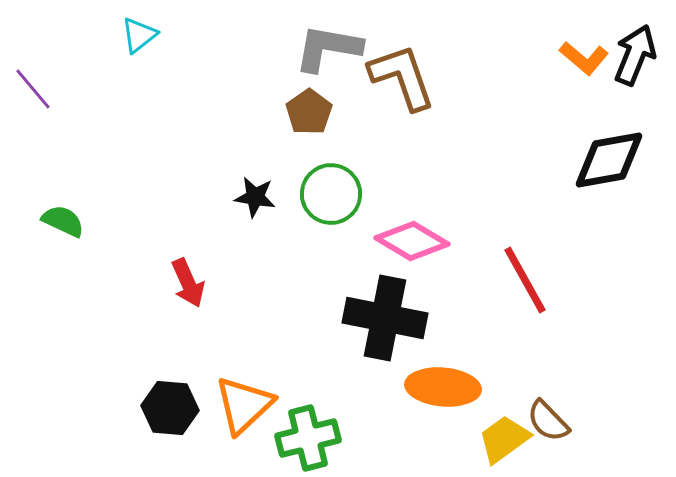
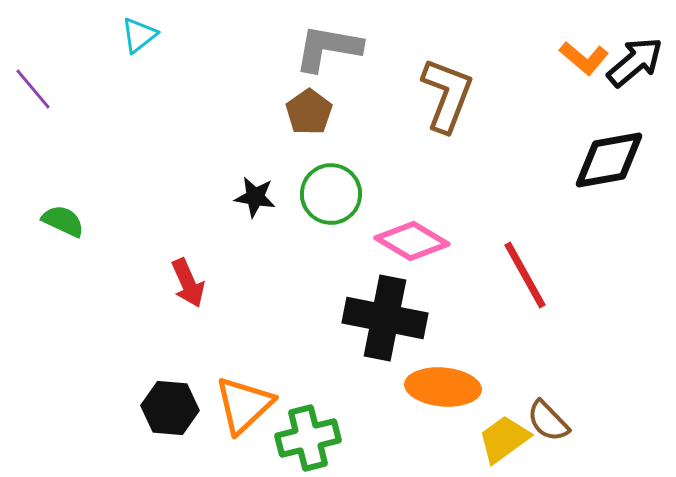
black arrow: moved 7 px down; rotated 28 degrees clockwise
brown L-shape: moved 45 px right, 18 px down; rotated 40 degrees clockwise
red line: moved 5 px up
